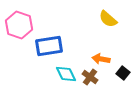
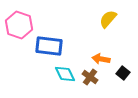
yellow semicircle: rotated 90 degrees clockwise
blue rectangle: rotated 16 degrees clockwise
cyan diamond: moved 1 px left
